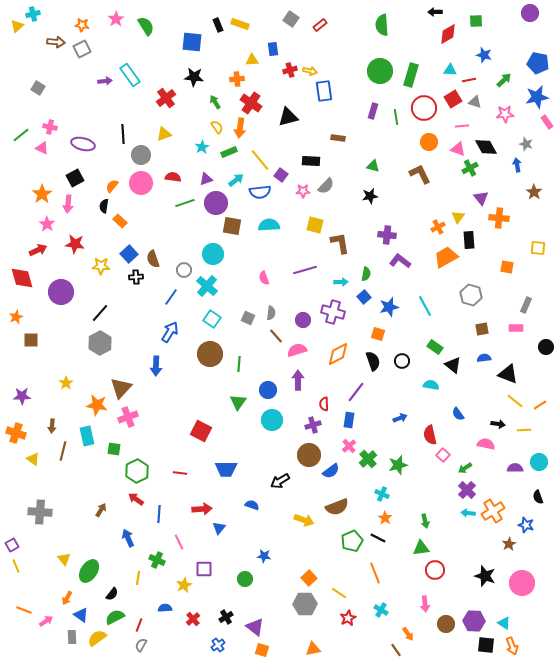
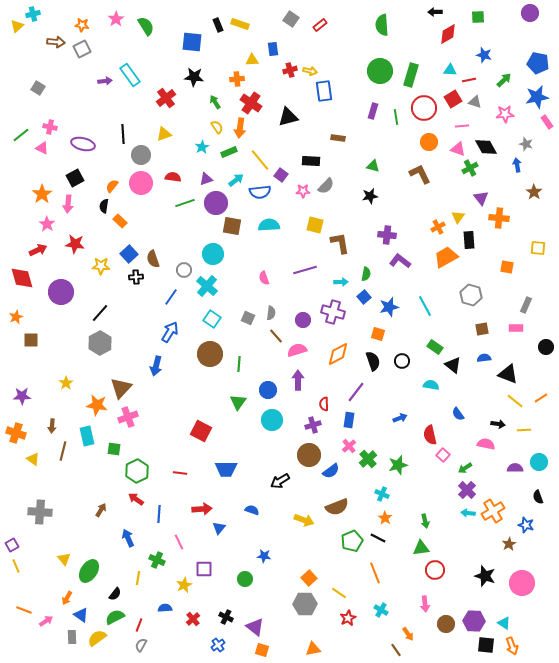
green square at (476, 21): moved 2 px right, 4 px up
blue arrow at (156, 366): rotated 12 degrees clockwise
orange line at (540, 405): moved 1 px right, 7 px up
blue semicircle at (252, 505): moved 5 px down
black semicircle at (112, 594): moved 3 px right
black cross at (226, 617): rotated 32 degrees counterclockwise
